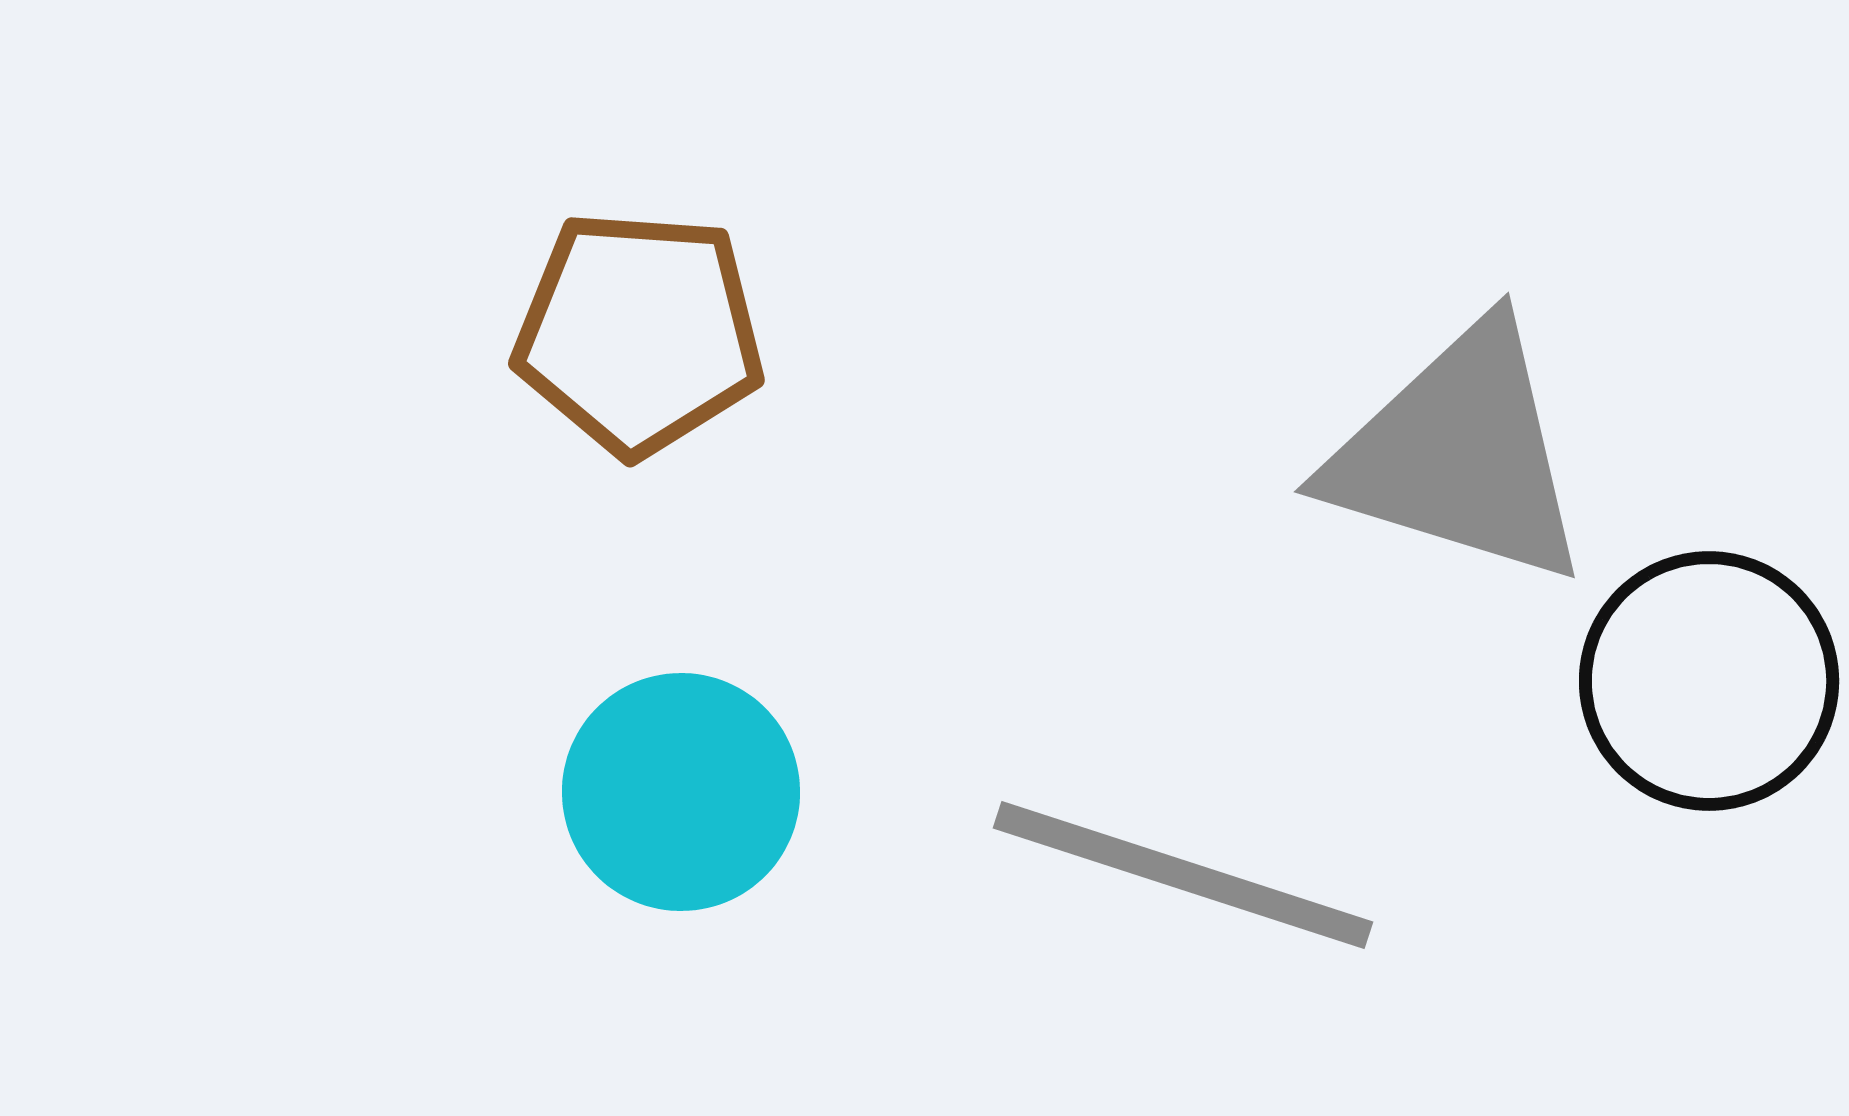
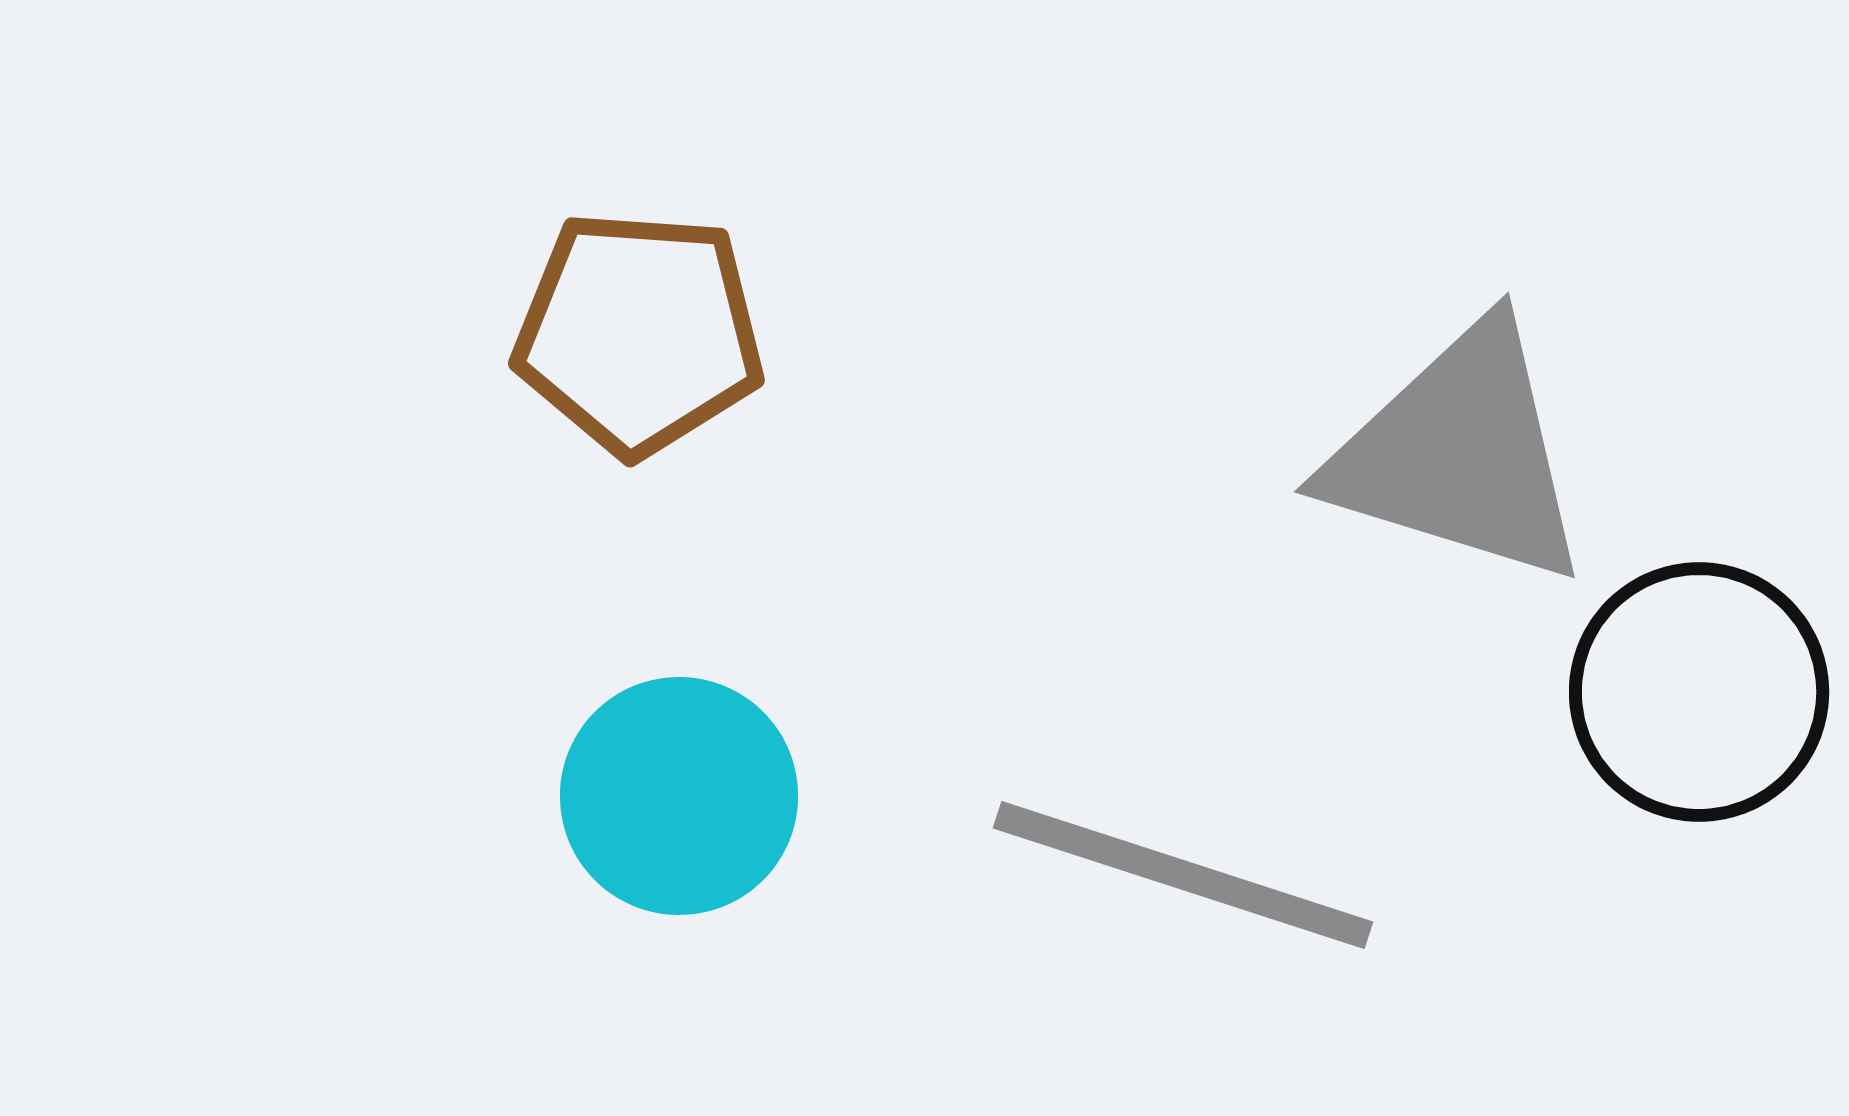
black circle: moved 10 px left, 11 px down
cyan circle: moved 2 px left, 4 px down
